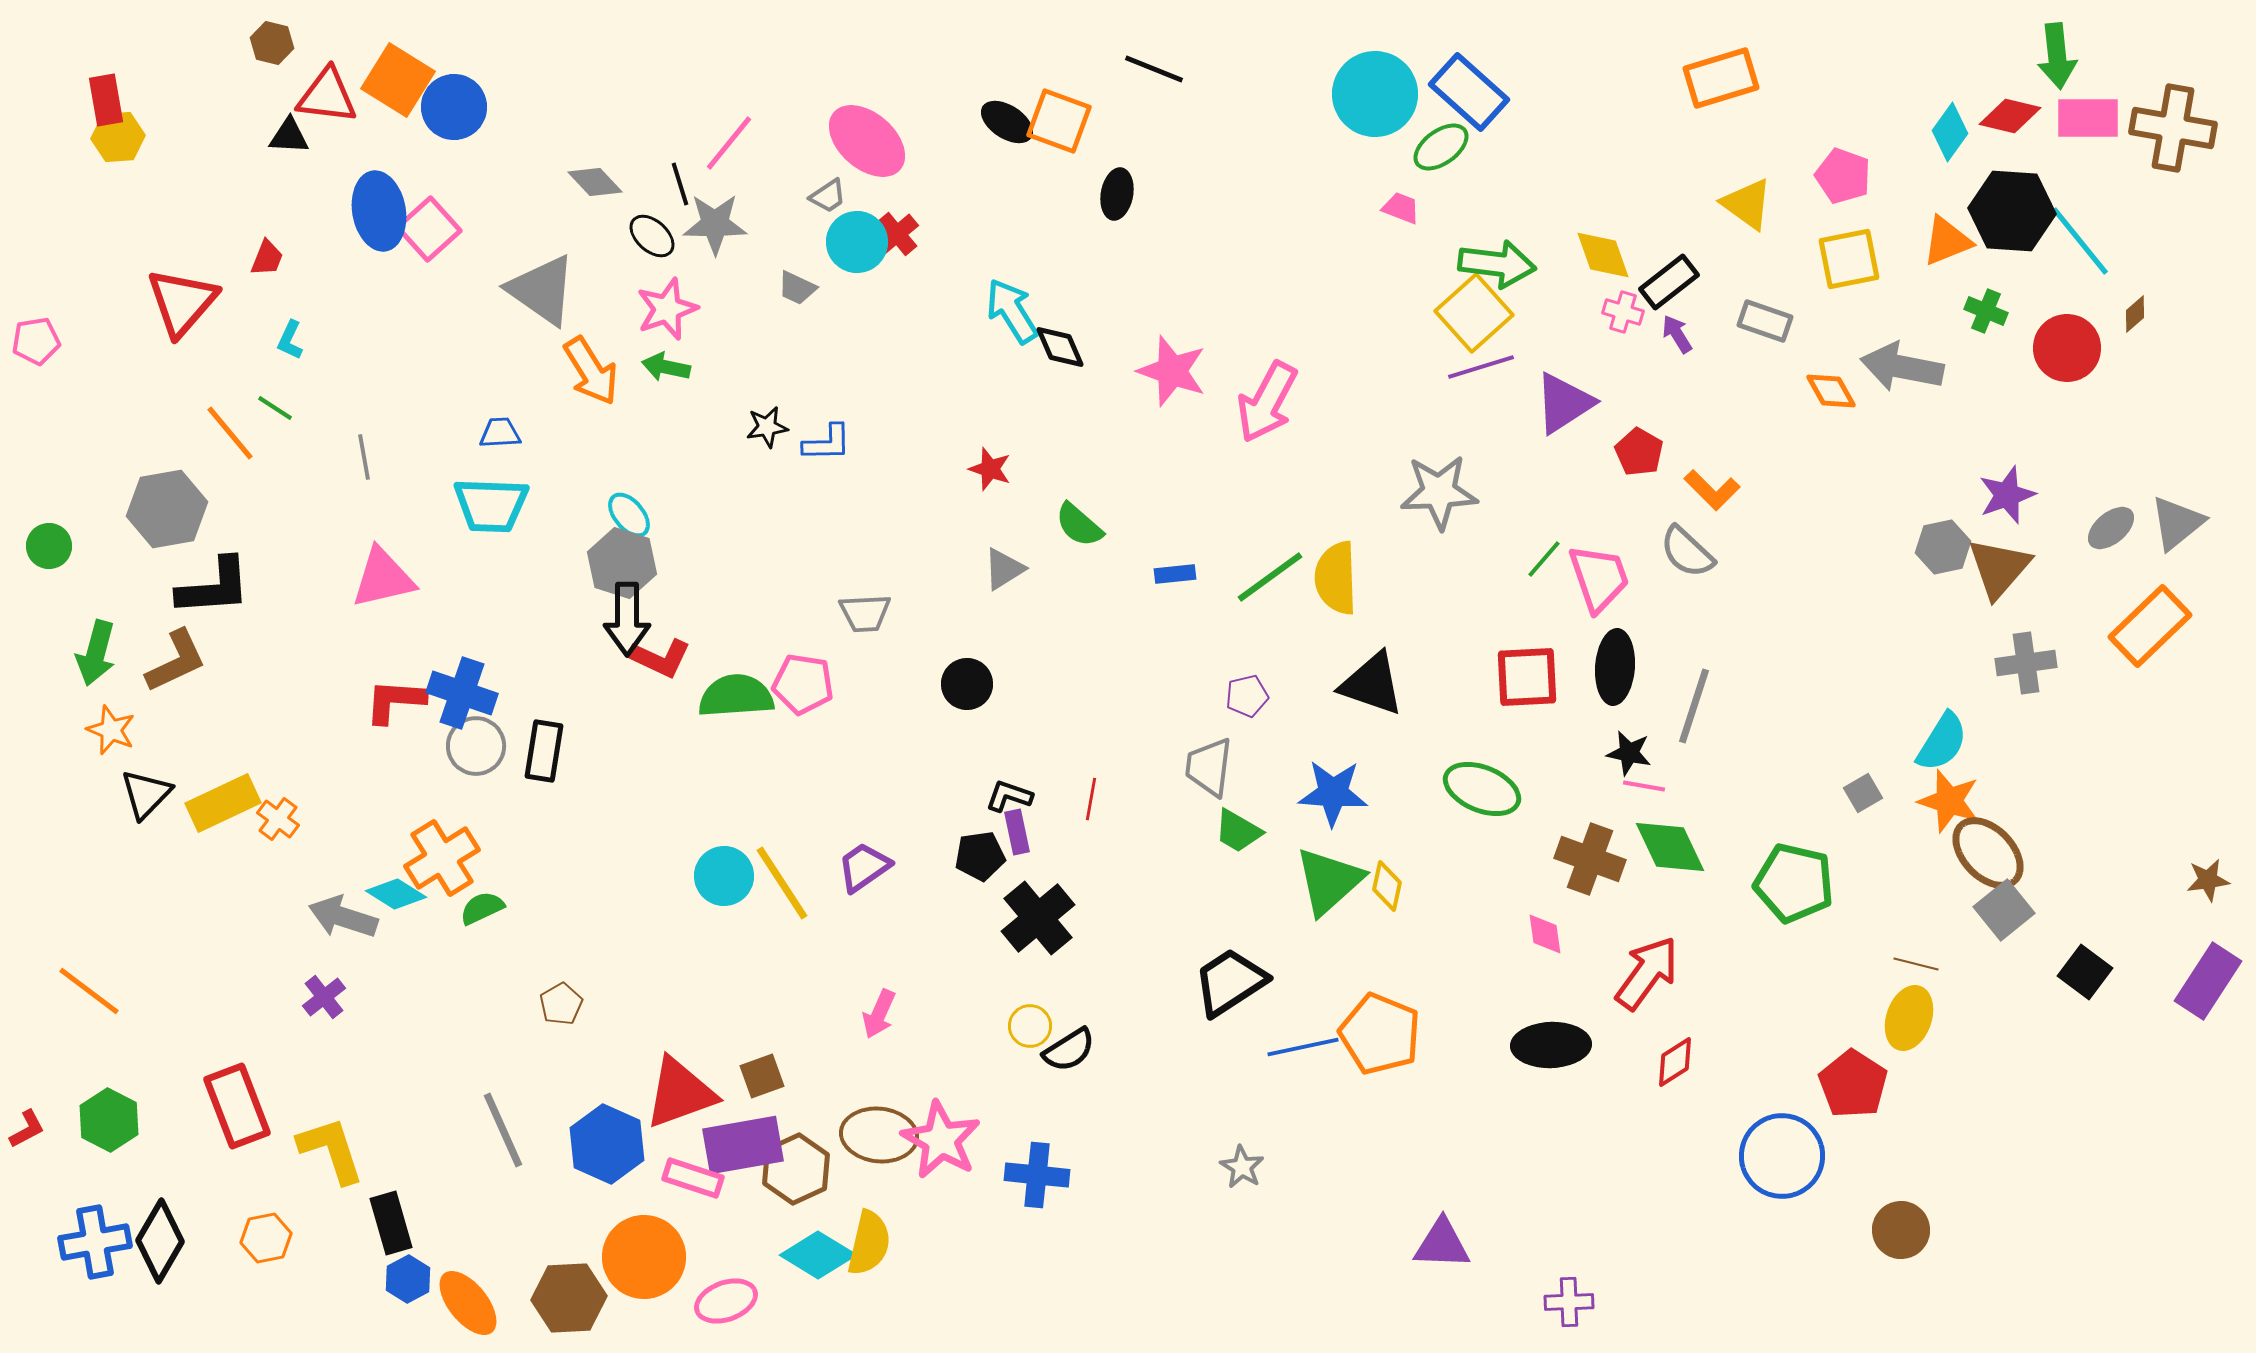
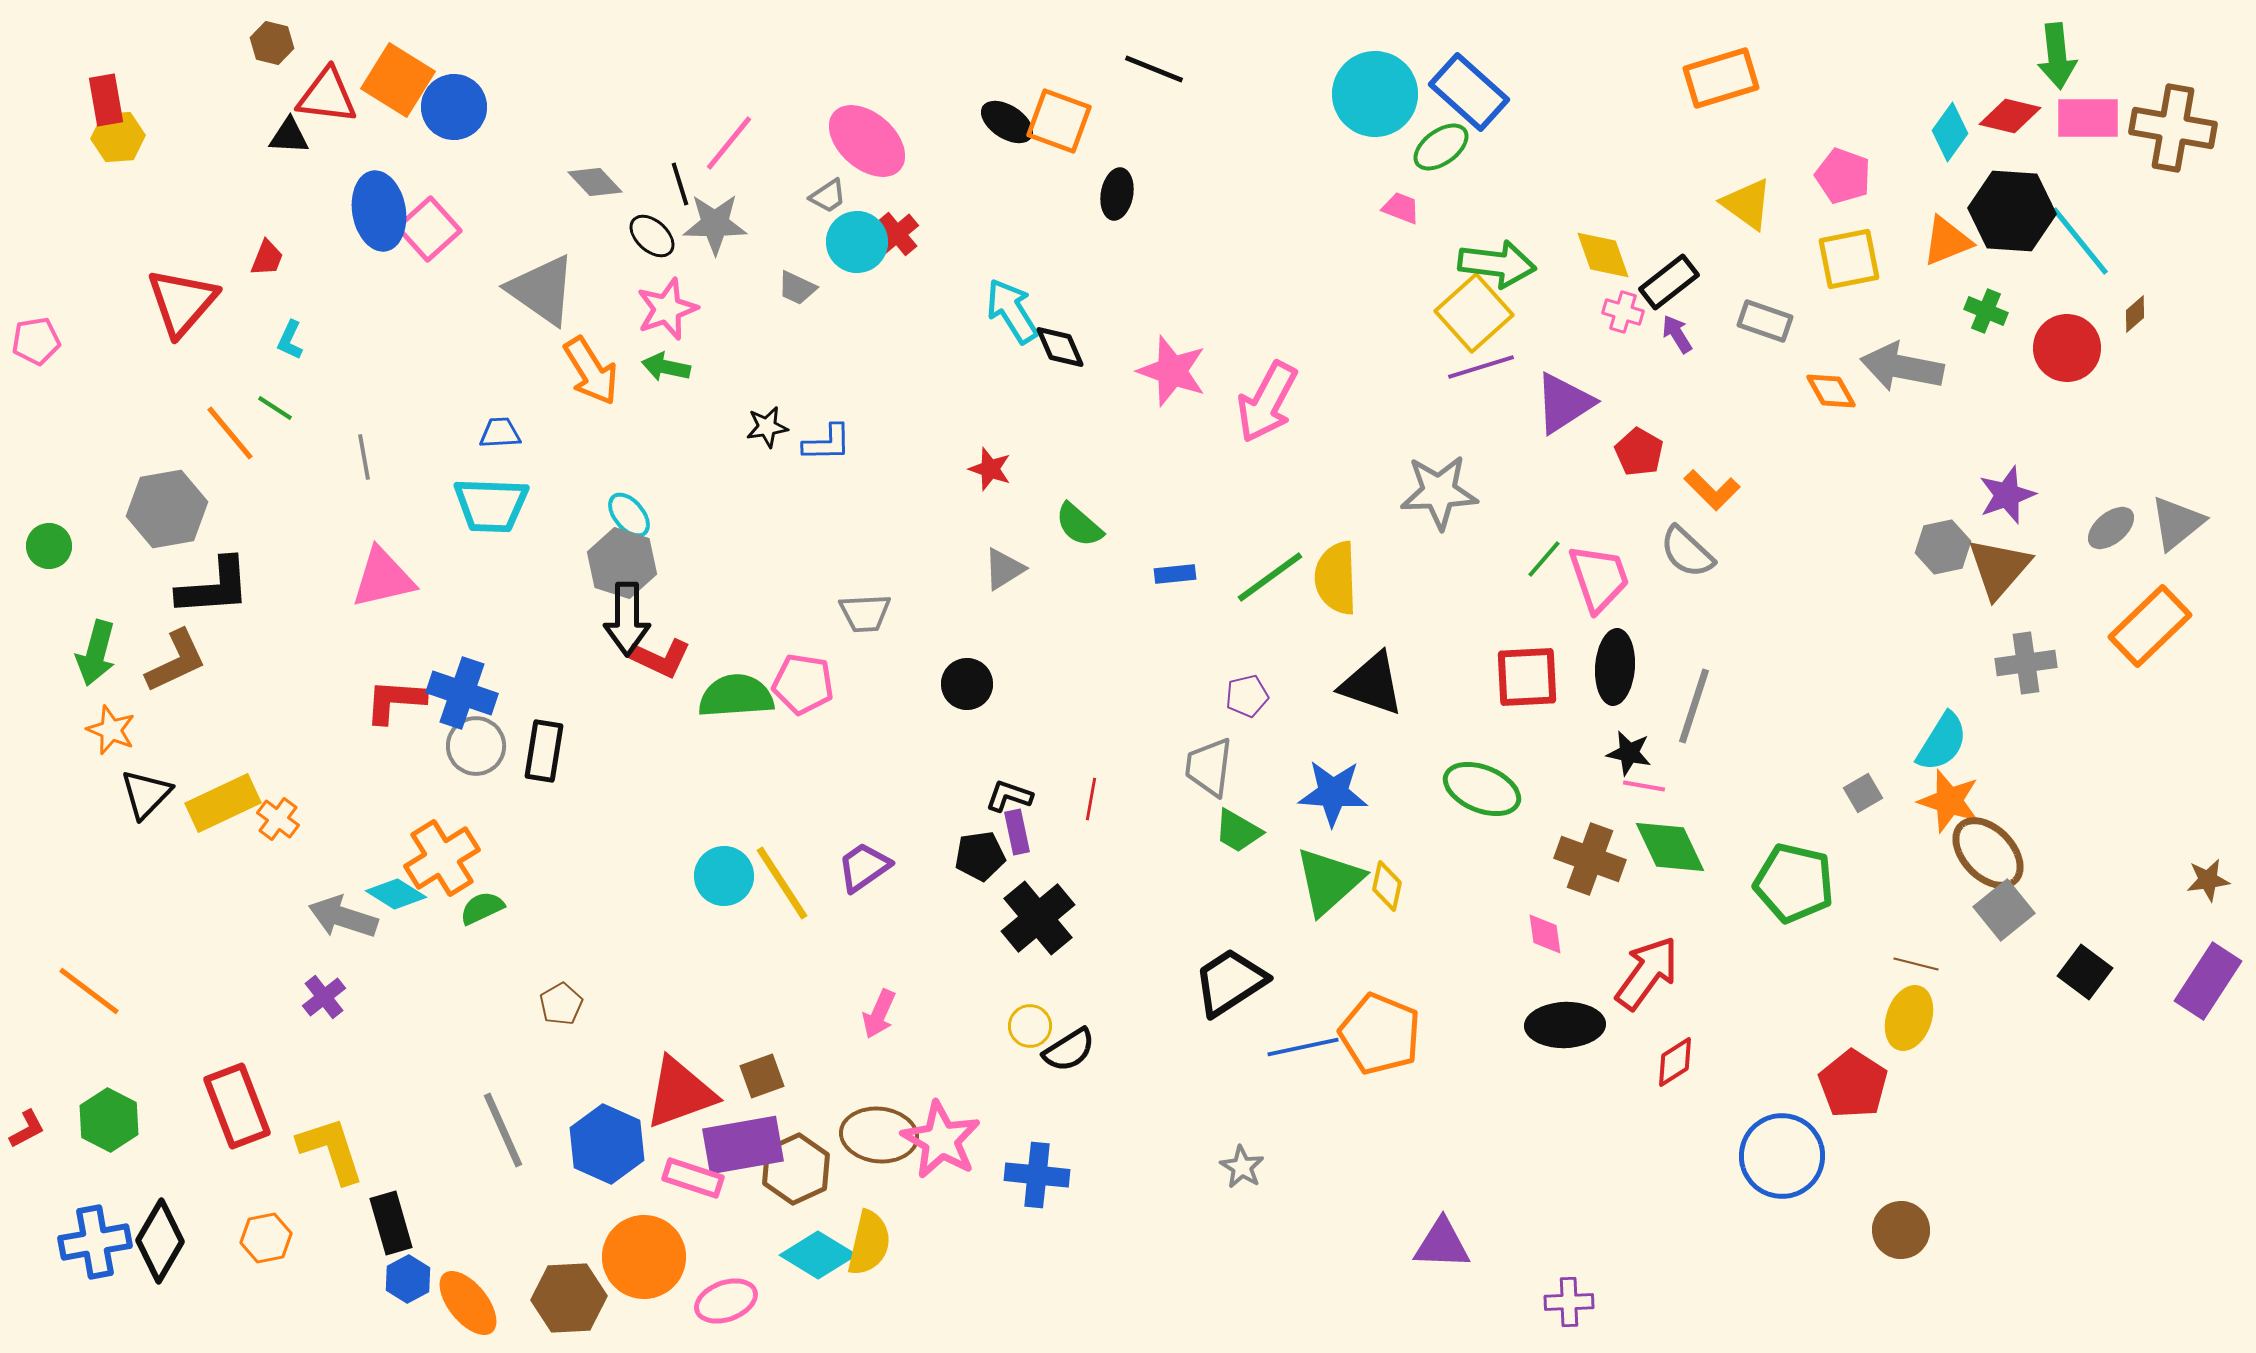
black ellipse at (1551, 1045): moved 14 px right, 20 px up
